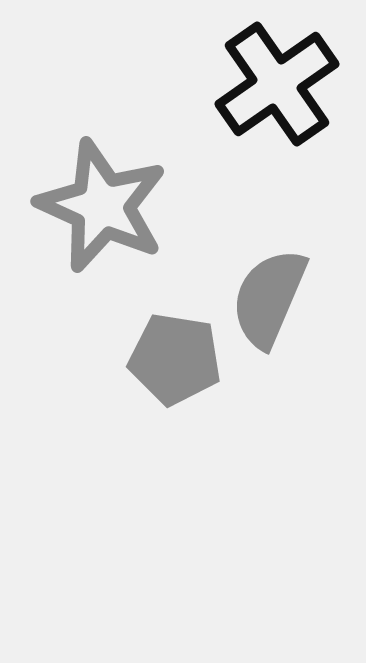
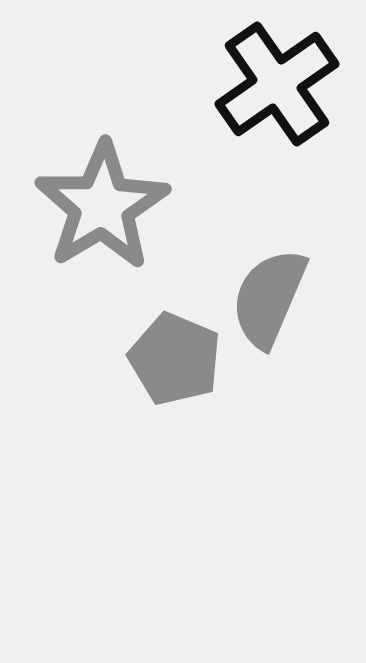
gray star: rotated 17 degrees clockwise
gray pentagon: rotated 14 degrees clockwise
